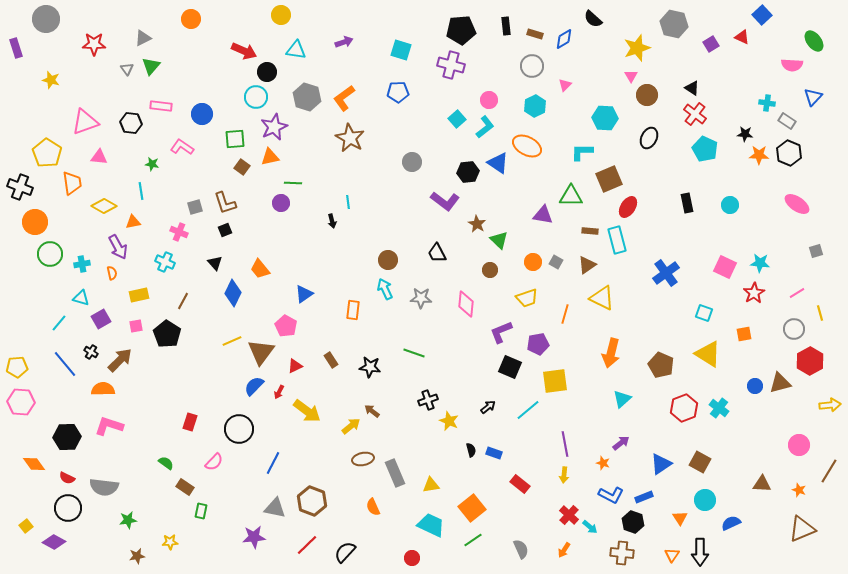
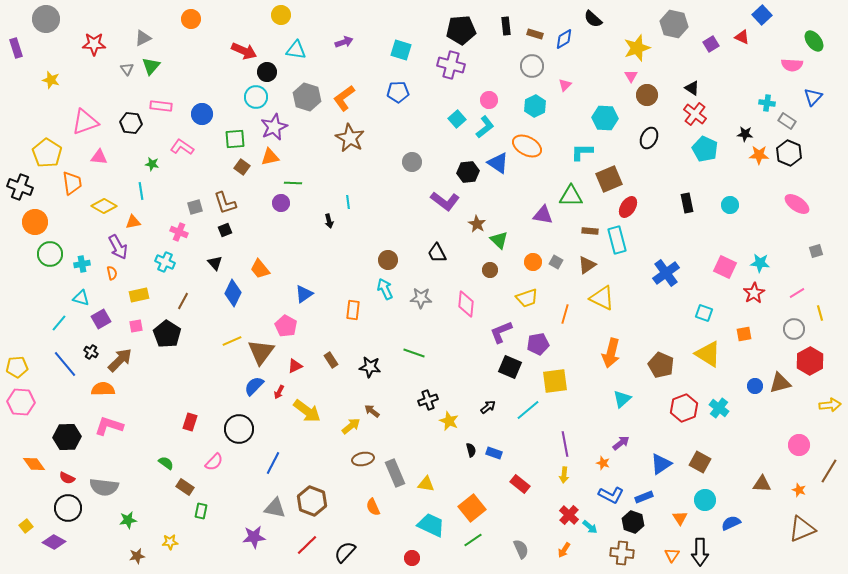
black arrow at (332, 221): moved 3 px left
yellow triangle at (431, 485): moved 5 px left, 1 px up; rotated 18 degrees clockwise
